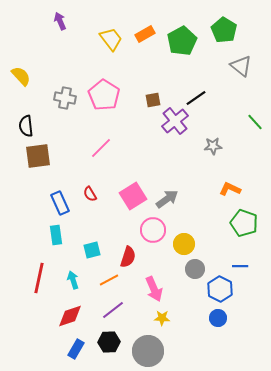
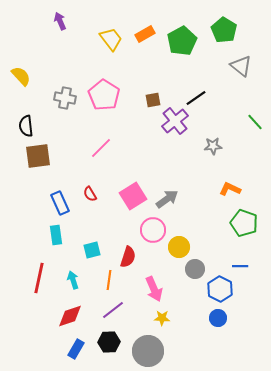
yellow circle at (184, 244): moved 5 px left, 3 px down
orange line at (109, 280): rotated 54 degrees counterclockwise
